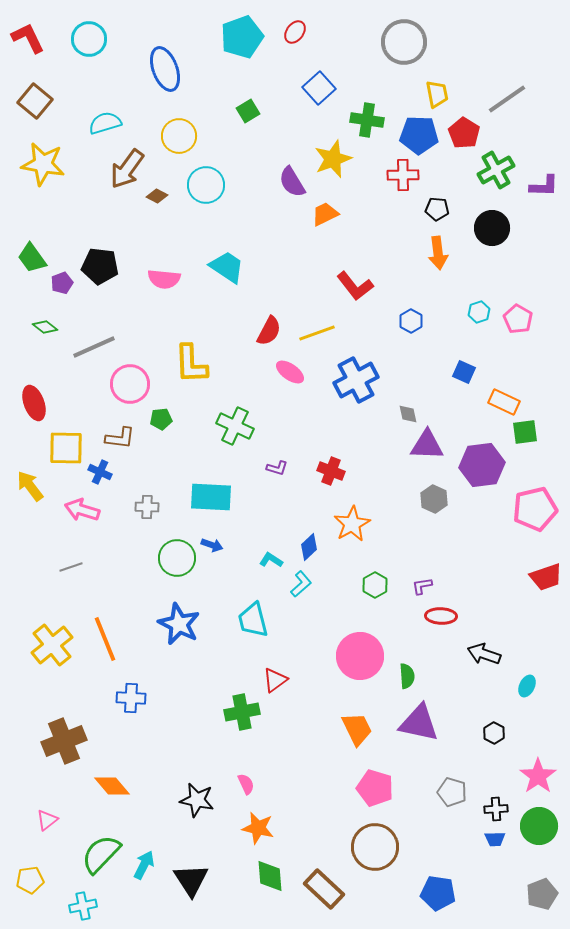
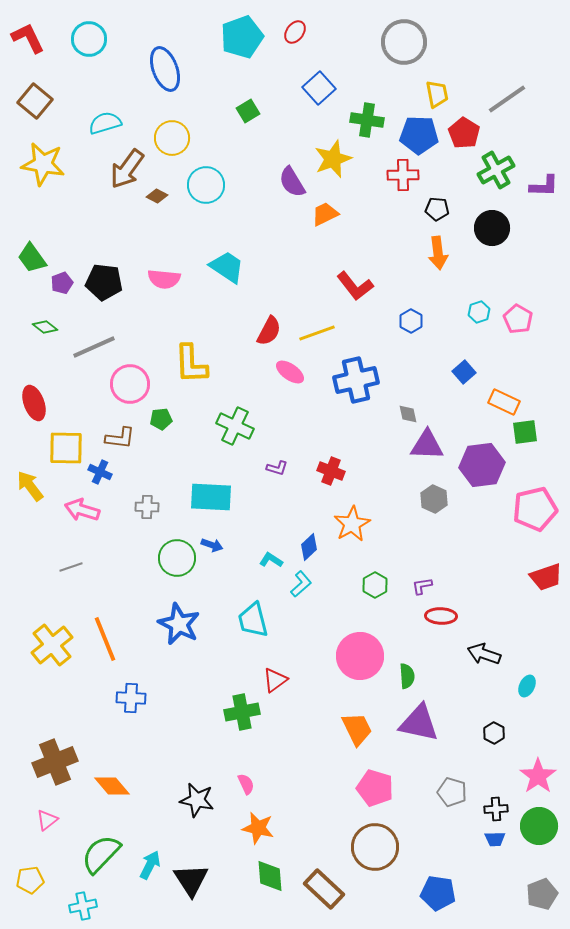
yellow circle at (179, 136): moved 7 px left, 2 px down
black pentagon at (100, 266): moved 4 px right, 16 px down
blue square at (464, 372): rotated 25 degrees clockwise
blue cross at (356, 380): rotated 15 degrees clockwise
brown cross at (64, 741): moved 9 px left, 21 px down
cyan arrow at (144, 865): moved 6 px right
